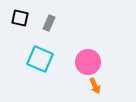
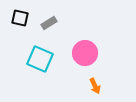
gray rectangle: rotated 35 degrees clockwise
pink circle: moved 3 px left, 9 px up
